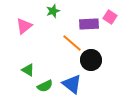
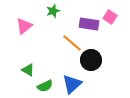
purple rectangle: rotated 12 degrees clockwise
blue triangle: rotated 40 degrees clockwise
